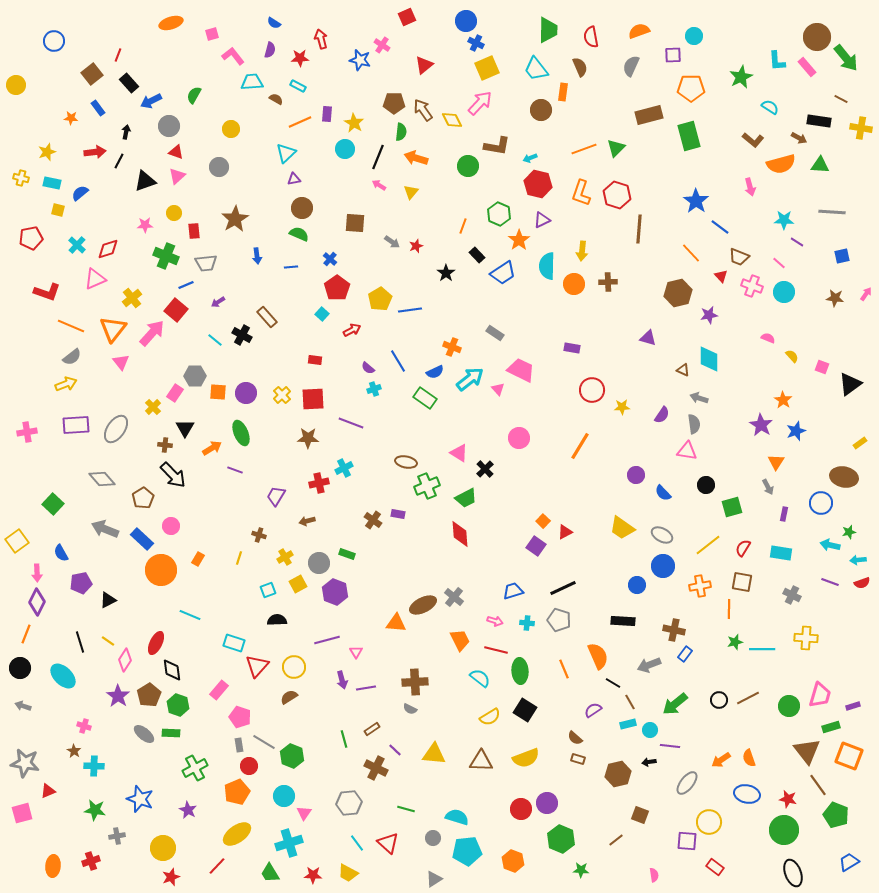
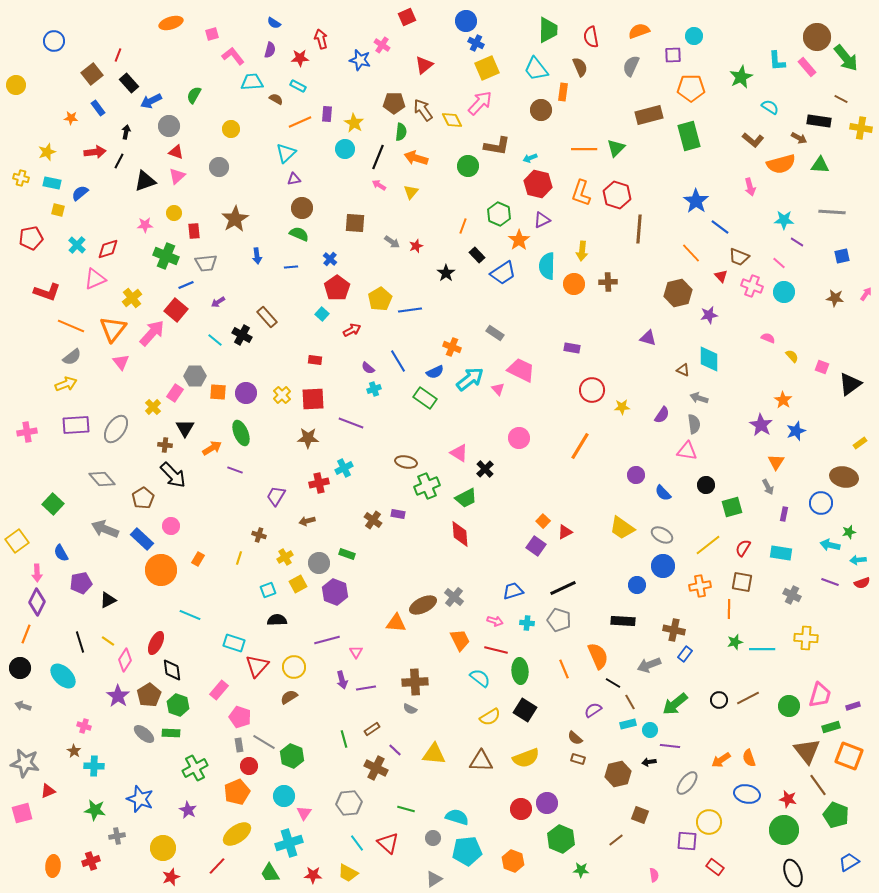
orange line at (584, 149): rotated 20 degrees clockwise
